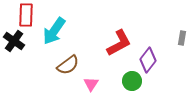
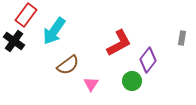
red rectangle: rotated 35 degrees clockwise
